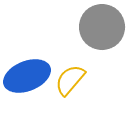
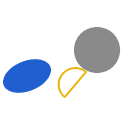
gray circle: moved 5 px left, 23 px down
